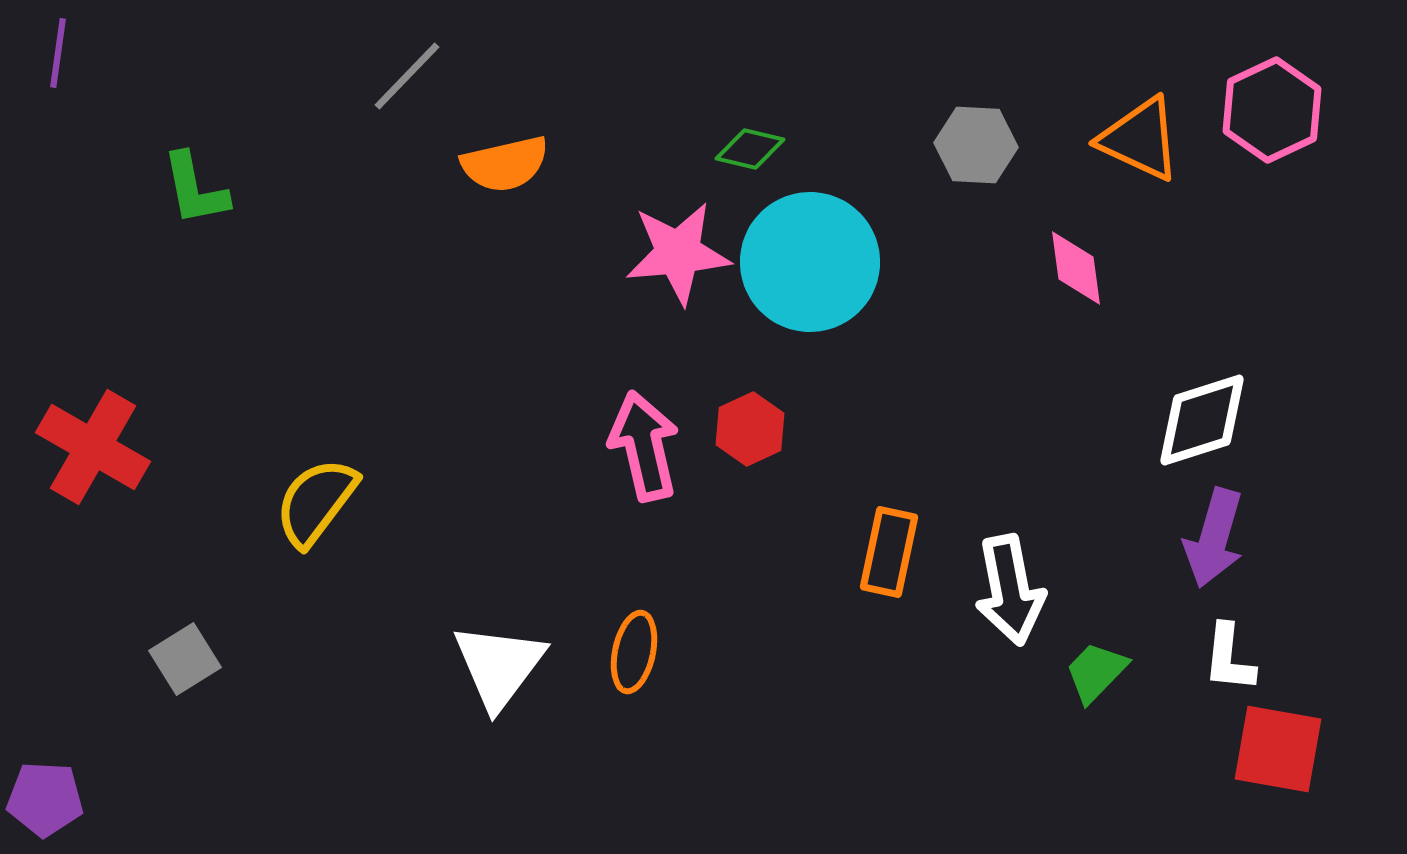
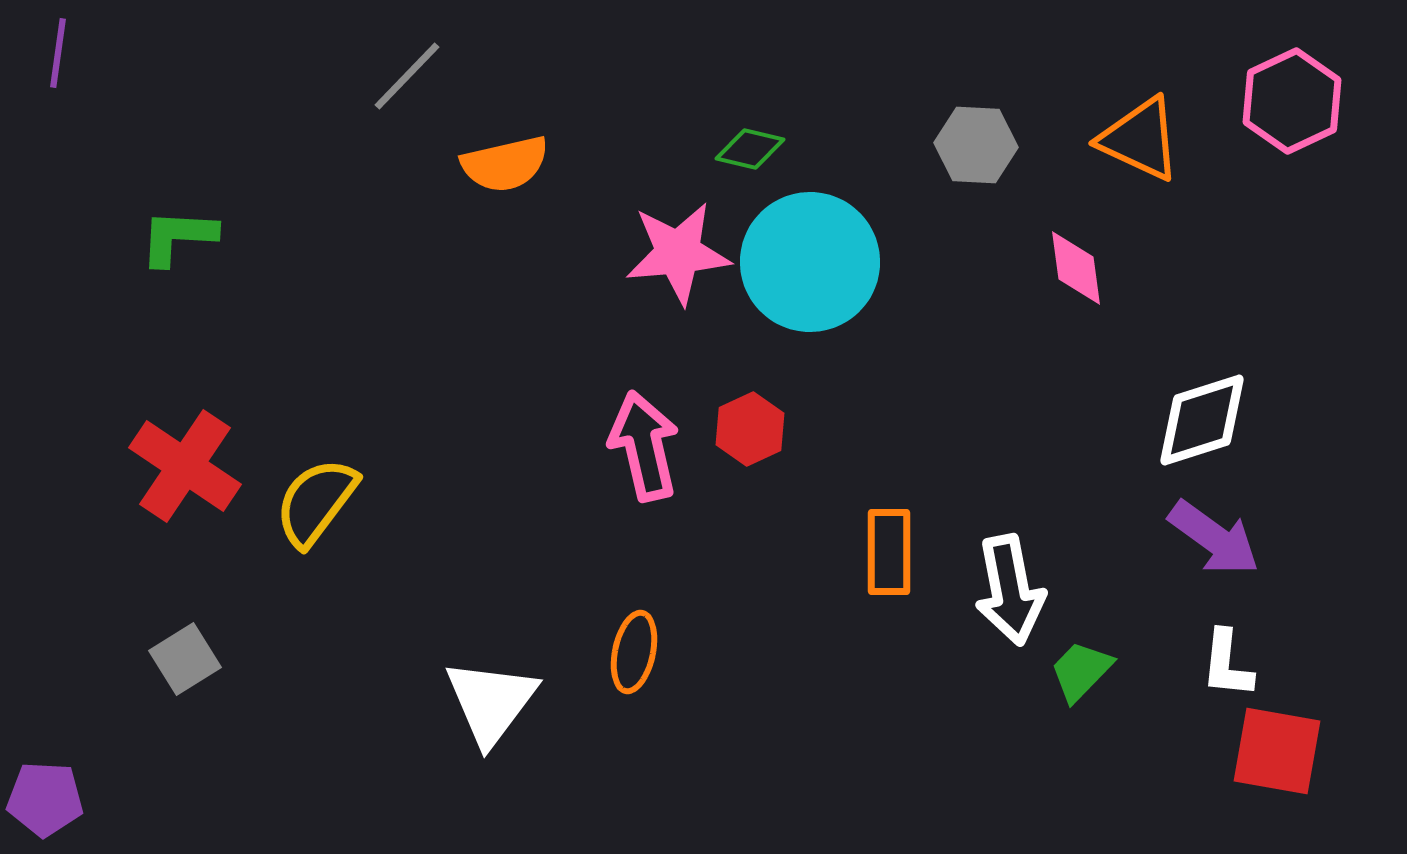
pink hexagon: moved 20 px right, 9 px up
green L-shape: moved 17 px left, 48 px down; rotated 104 degrees clockwise
red cross: moved 92 px right, 19 px down; rotated 4 degrees clockwise
purple arrow: rotated 70 degrees counterclockwise
orange rectangle: rotated 12 degrees counterclockwise
white L-shape: moved 2 px left, 6 px down
white triangle: moved 8 px left, 36 px down
green trapezoid: moved 15 px left, 1 px up
red square: moved 1 px left, 2 px down
